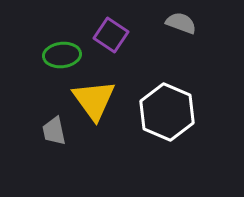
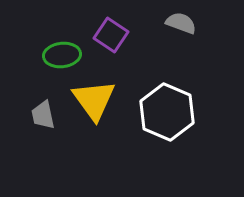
gray trapezoid: moved 11 px left, 16 px up
